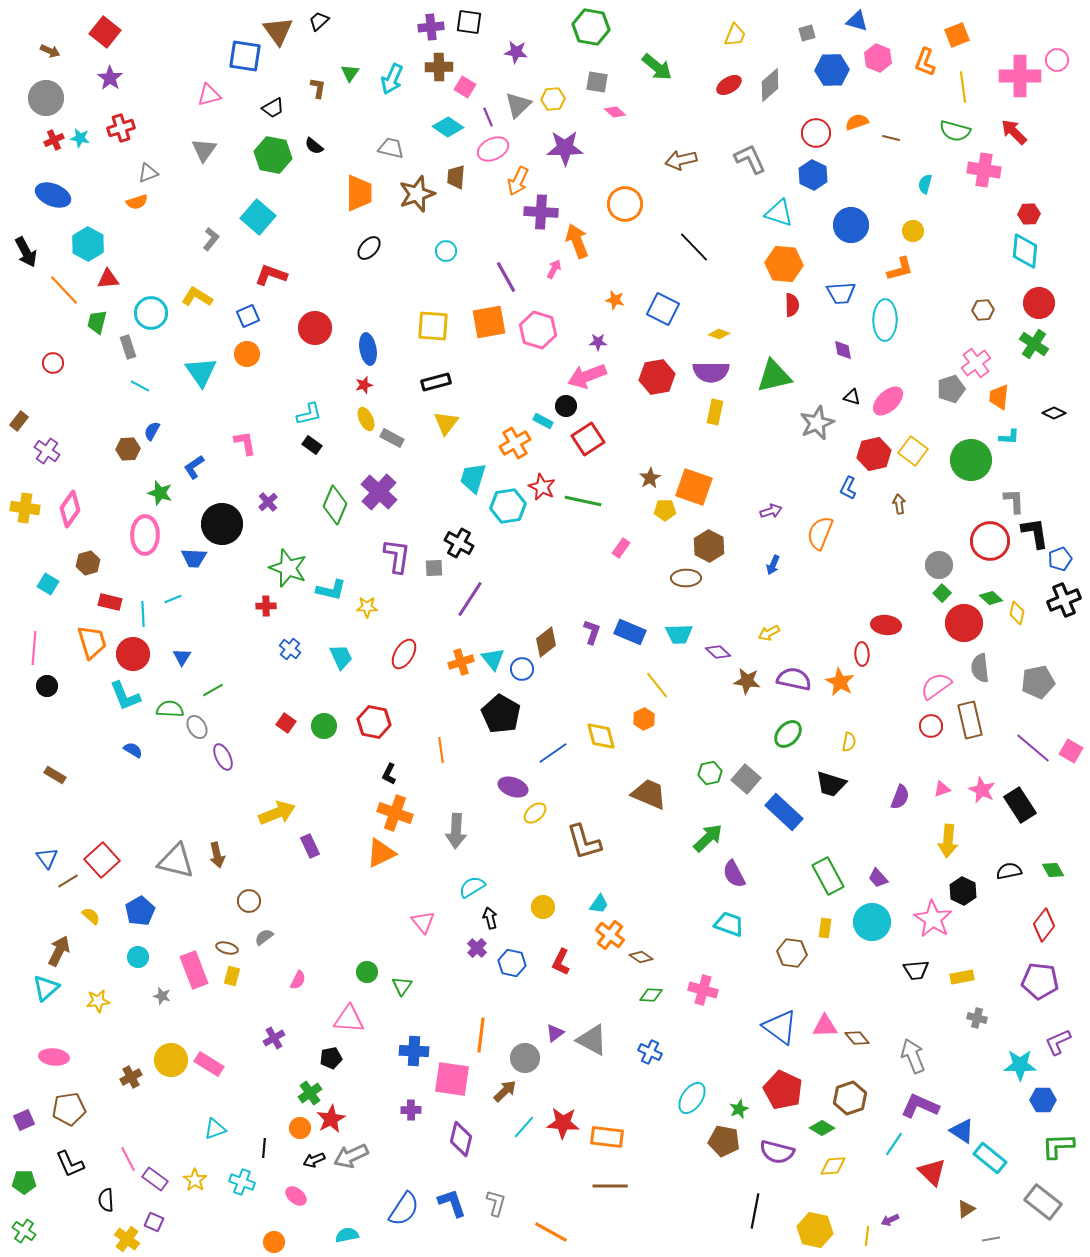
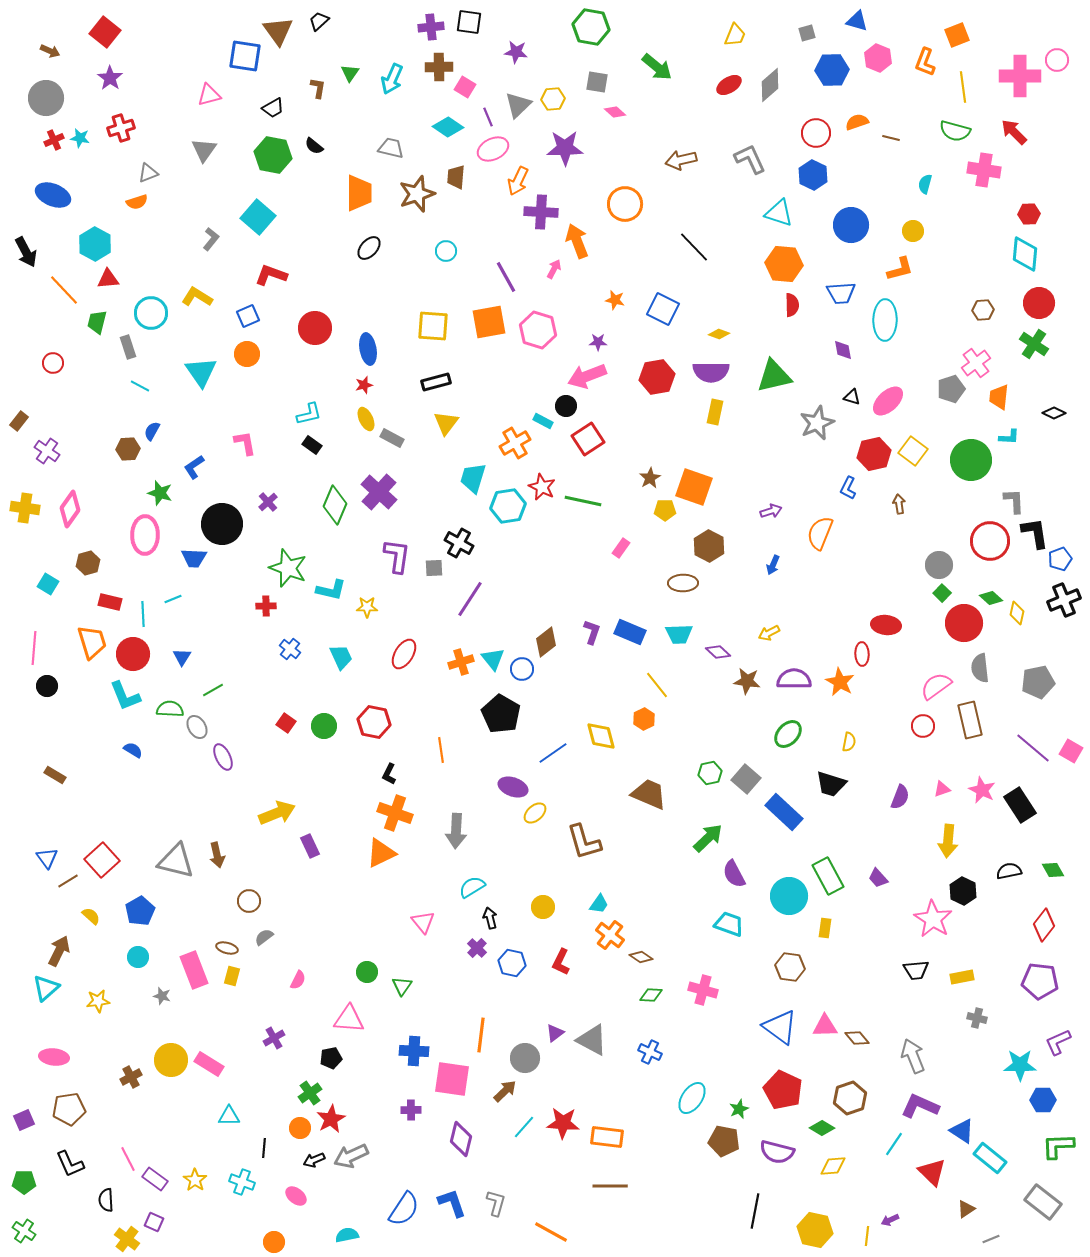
cyan hexagon at (88, 244): moved 7 px right
cyan diamond at (1025, 251): moved 3 px down
brown ellipse at (686, 578): moved 3 px left, 5 px down
purple semicircle at (794, 679): rotated 12 degrees counterclockwise
red circle at (931, 726): moved 8 px left
cyan circle at (872, 922): moved 83 px left, 26 px up
brown hexagon at (792, 953): moved 2 px left, 14 px down
cyan triangle at (215, 1129): moved 14 px right, 13 px up; rotated 20 degrees clockwise
gray line at (991, 1239): rotated 12 degrees counterclockwise
